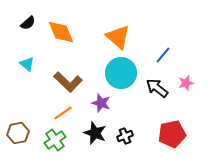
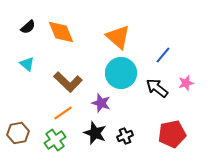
black semicircle: moved 4 px down
